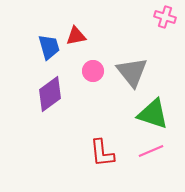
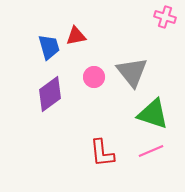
pink circle: moved 1 px right, 6 px down
